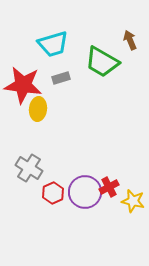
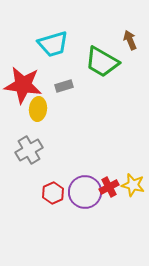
gray rectangle: moved 3 px right, 8 px down
gray cross: moved 18 px up; rotated 28 degrees clockwise
yellow star: moved 16 px up
